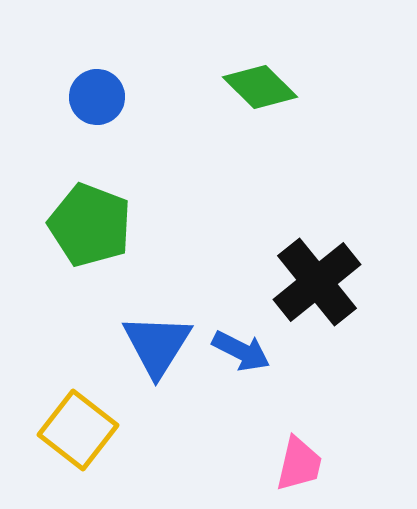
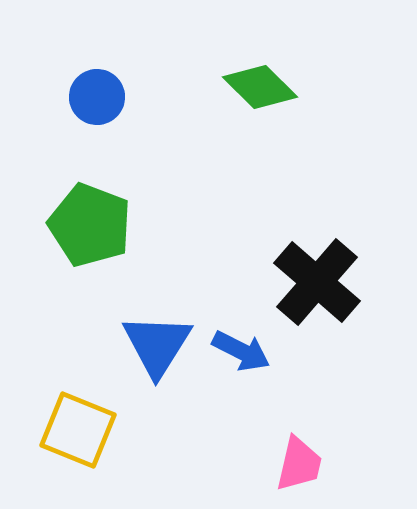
black cross: rotated 10 degrees counterclockwise
yellow square: rotated 16 degrees counterclockwise
